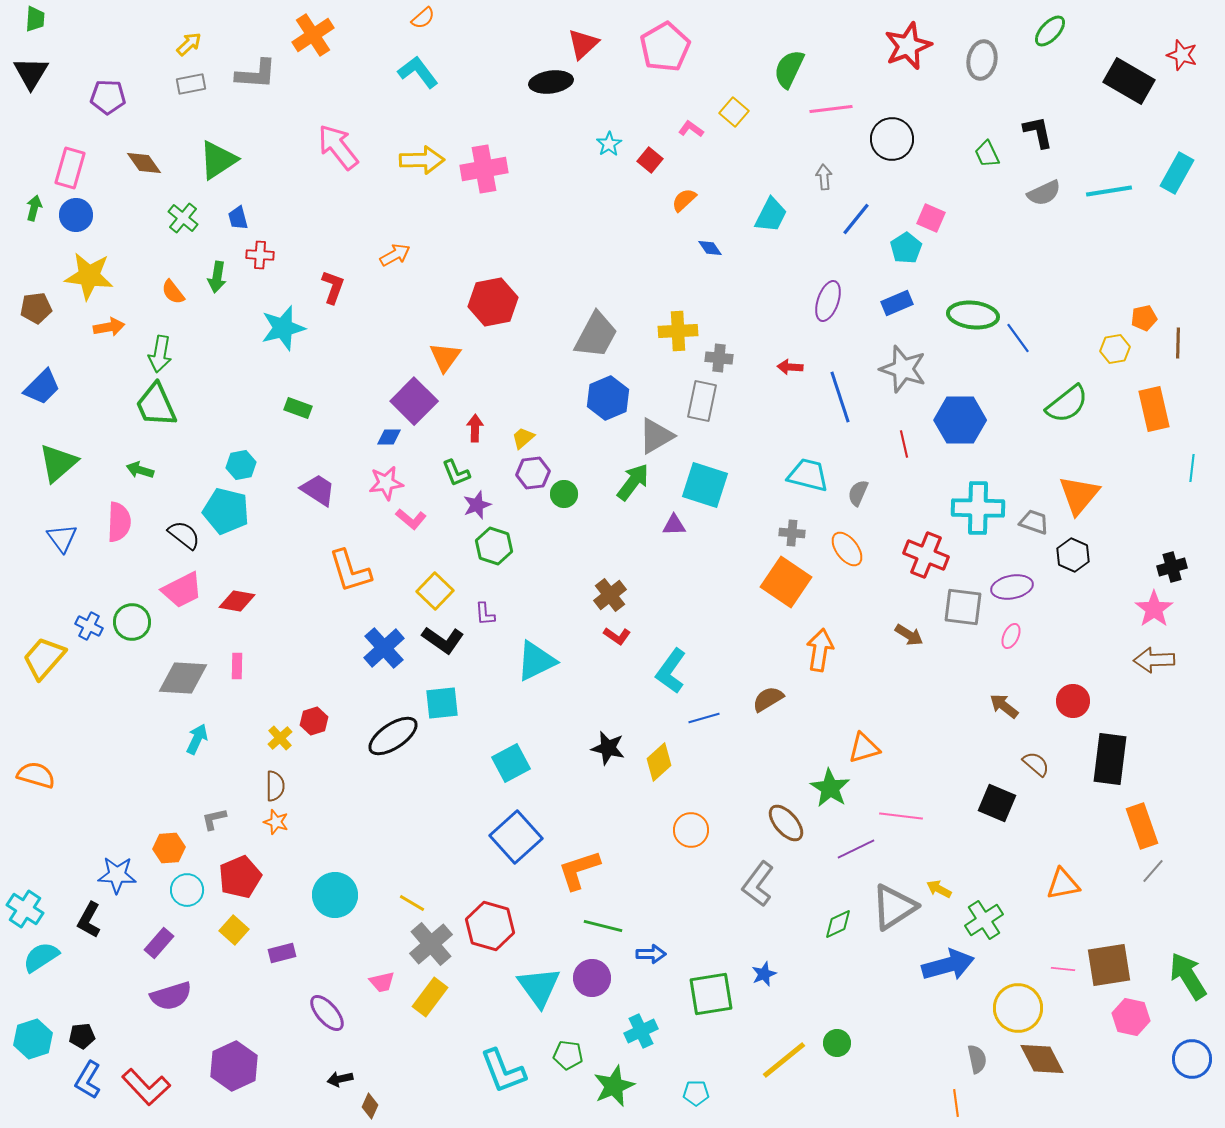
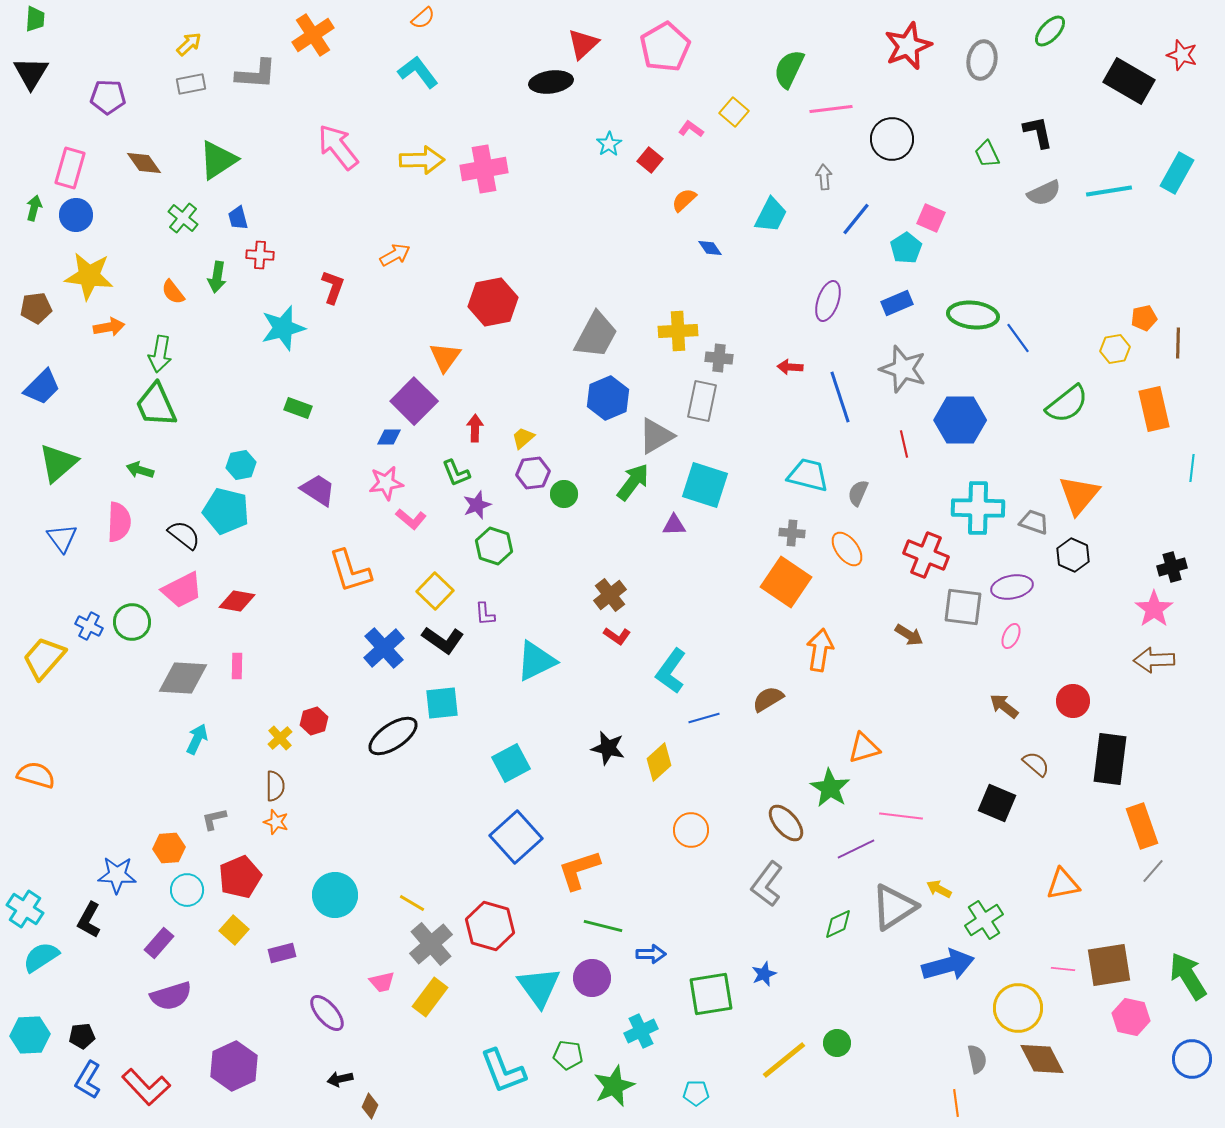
gray L-shape at (758, 884): moved 9 px right
cyan hexagon at (33, 1039): moved 3 px left, 4 px up; rotated 15 degrees clockwise
